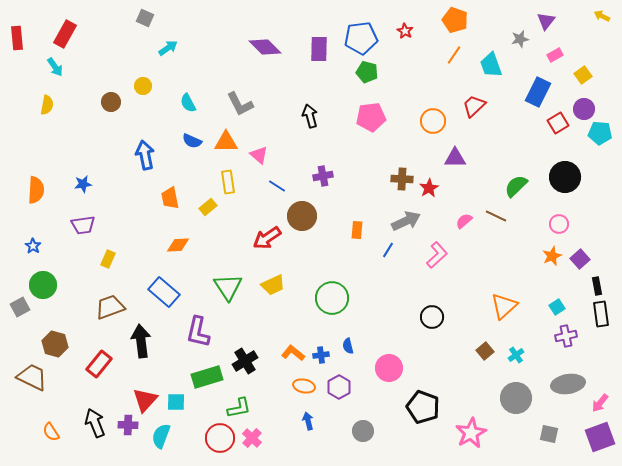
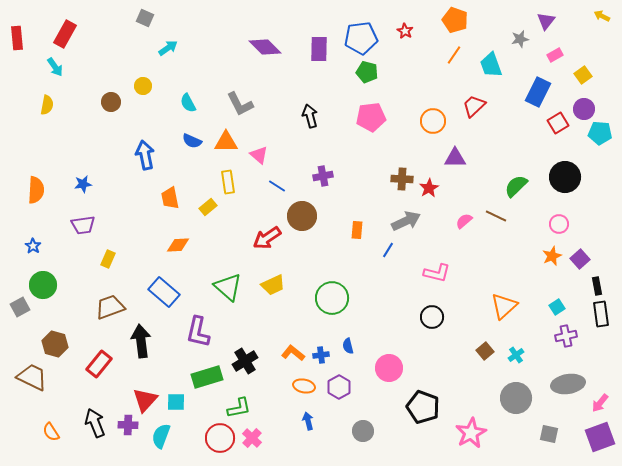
pink L-shape at (437, 255): moved 18 px down; rotated 56 degrees clockwise
green triangle at (228, 287): rotated 16 degrees counterclockwise
